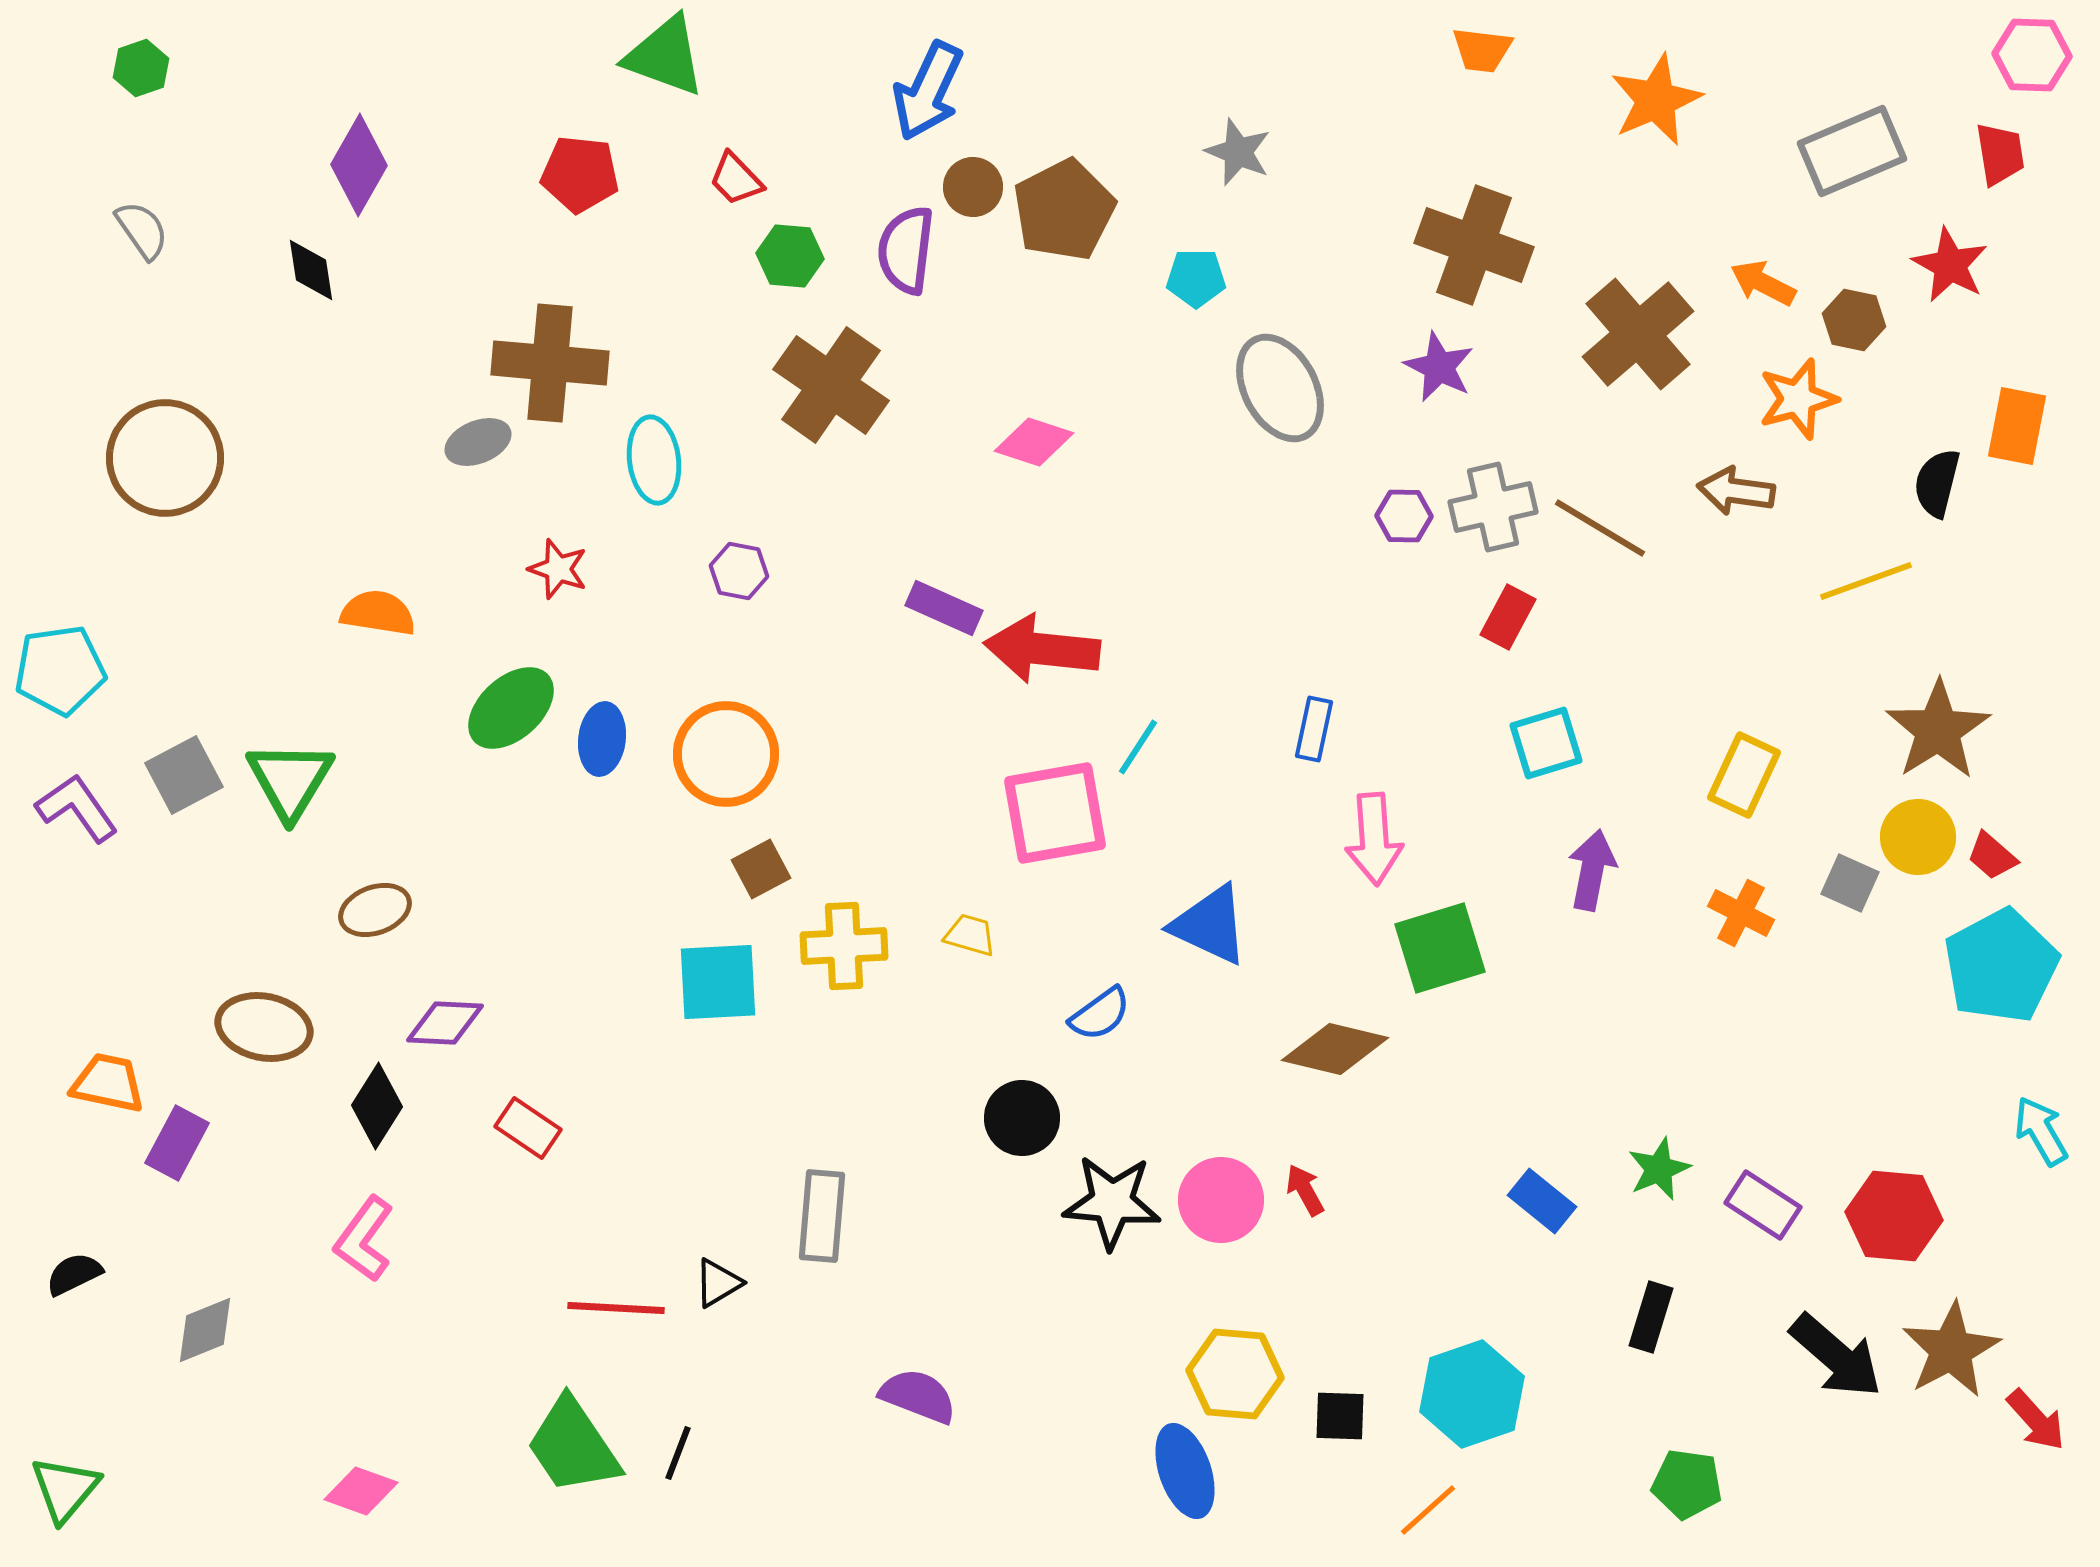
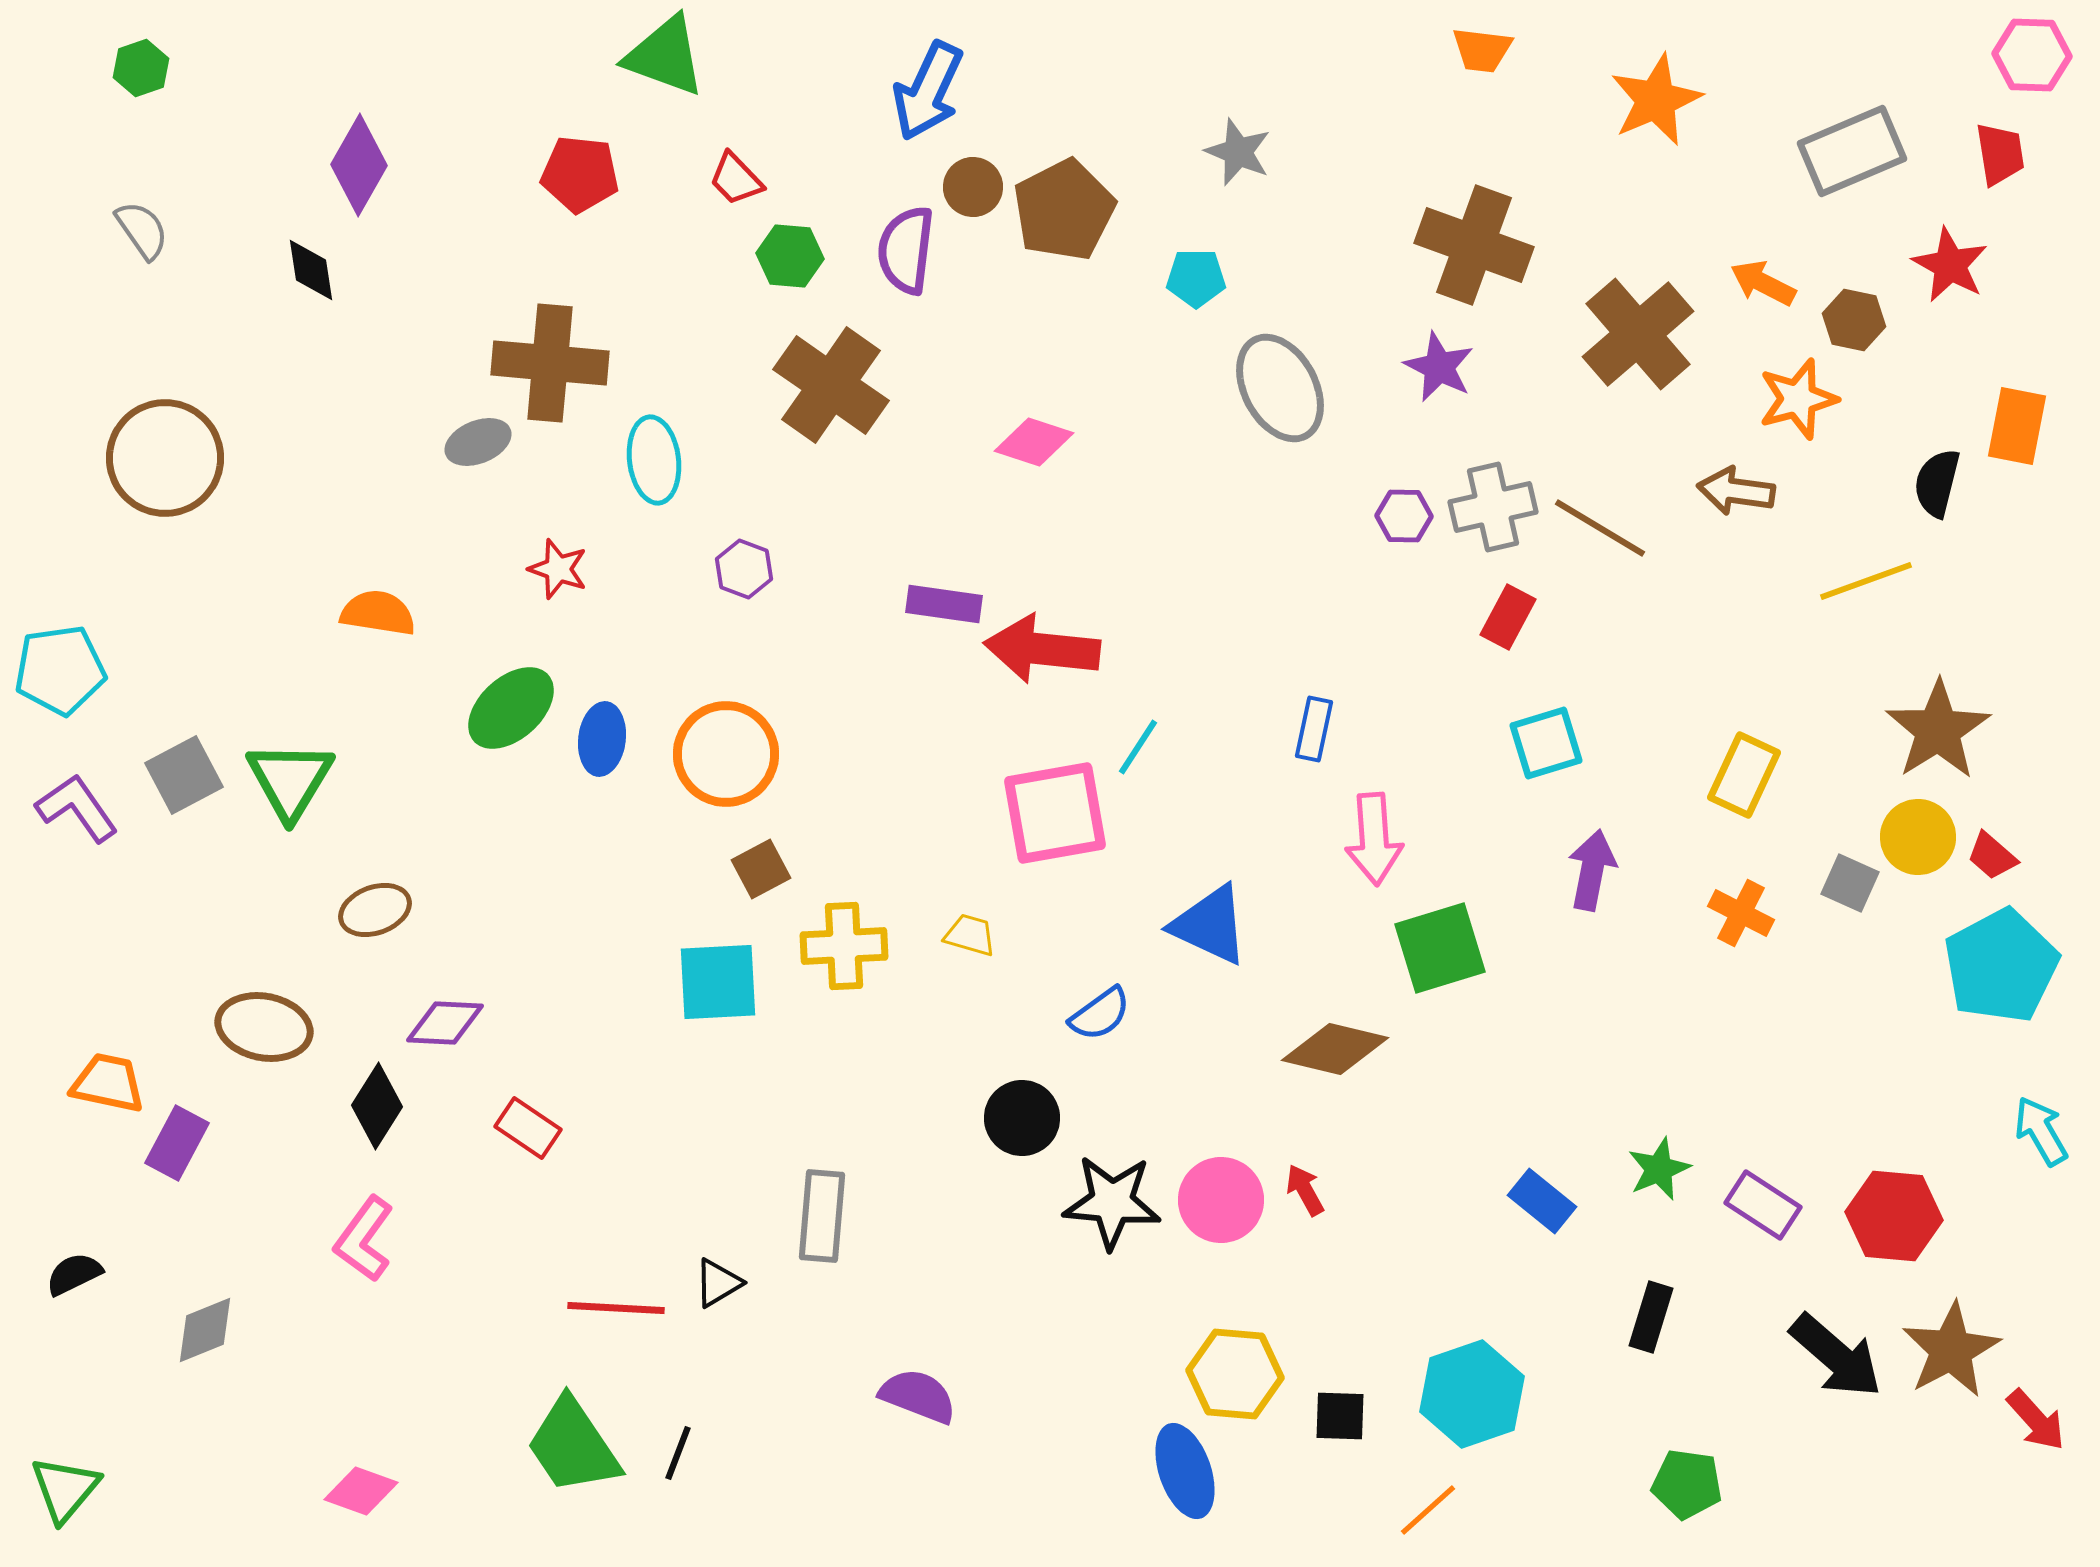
purple hexagon at (739, 571): moved 5 px right, 2 px up; rotated 10 degrees clockwise
purple rectangle at (944, 608): moved 4 px up; rotated 16 degrees counterclockwise
